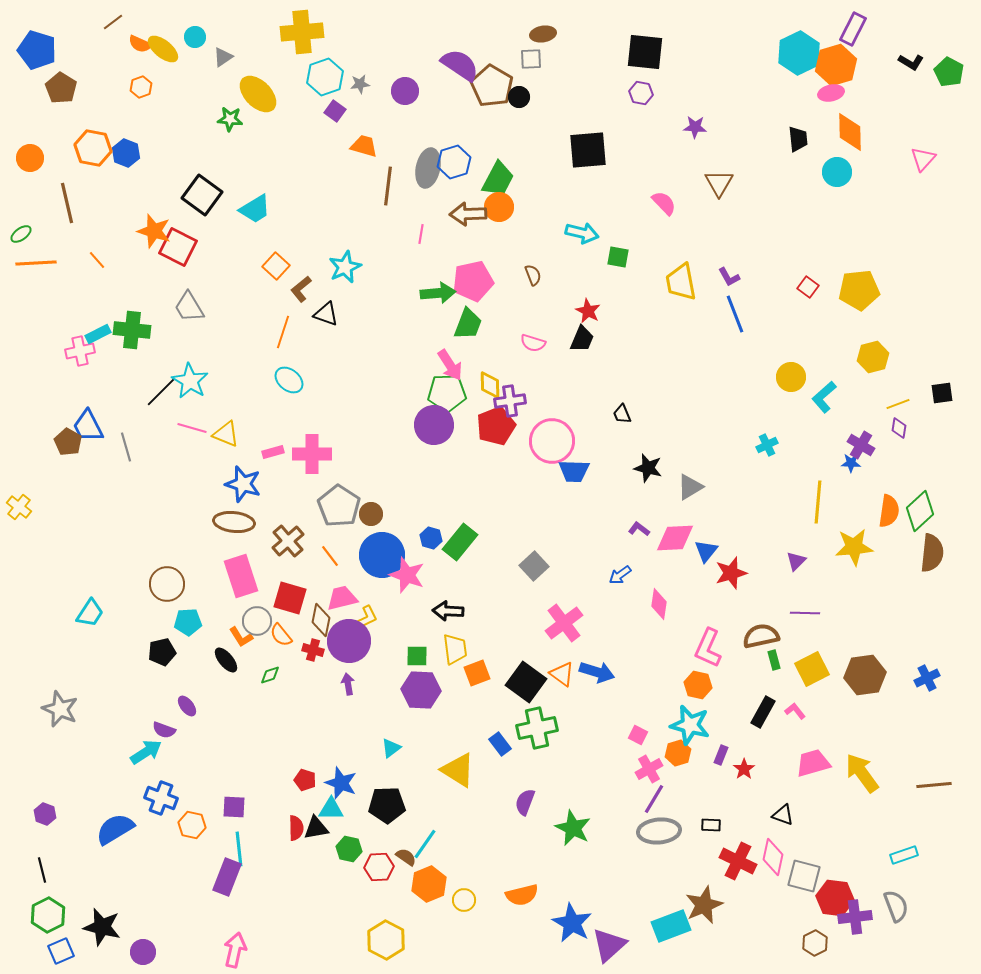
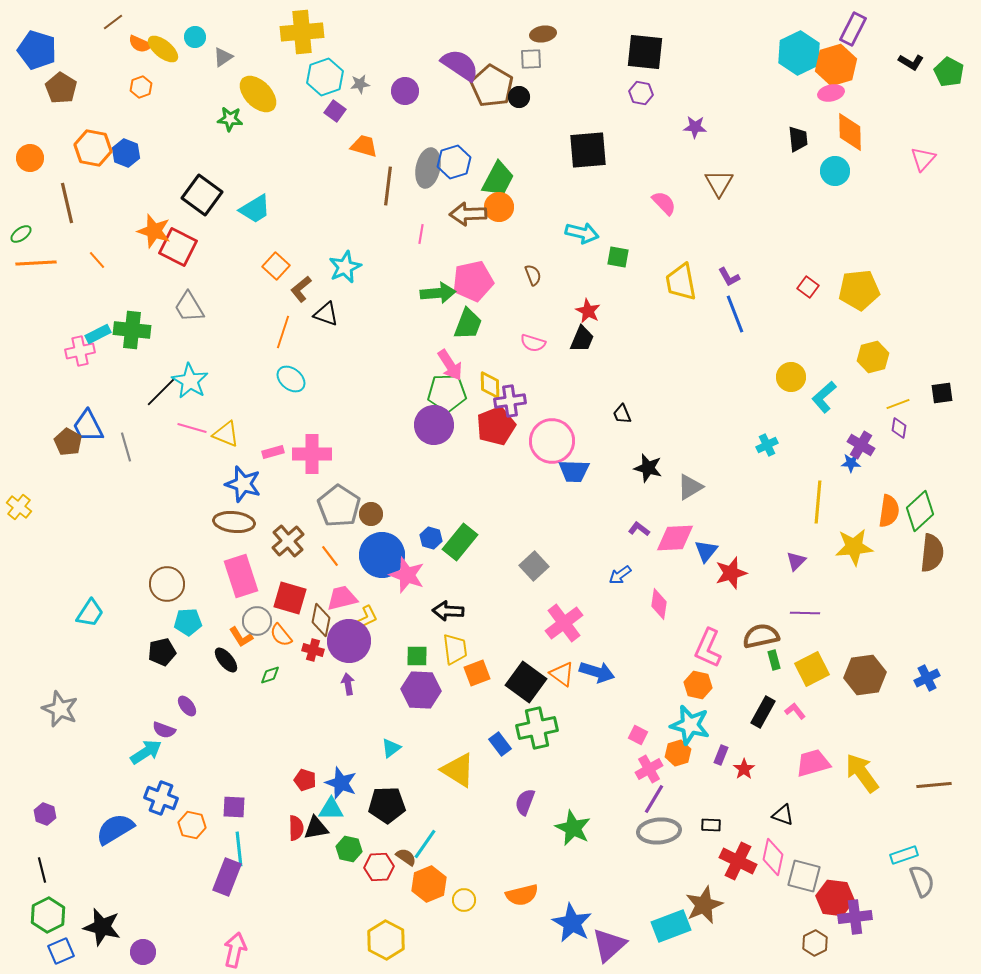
cyan circle at (837, 172): moved 2 px left, 1 px up
cyan ellipse at (289, 380): moved 2 px right, 1 px up
gray semicircle at (896, 906): moved 26 px right, 25 px up
